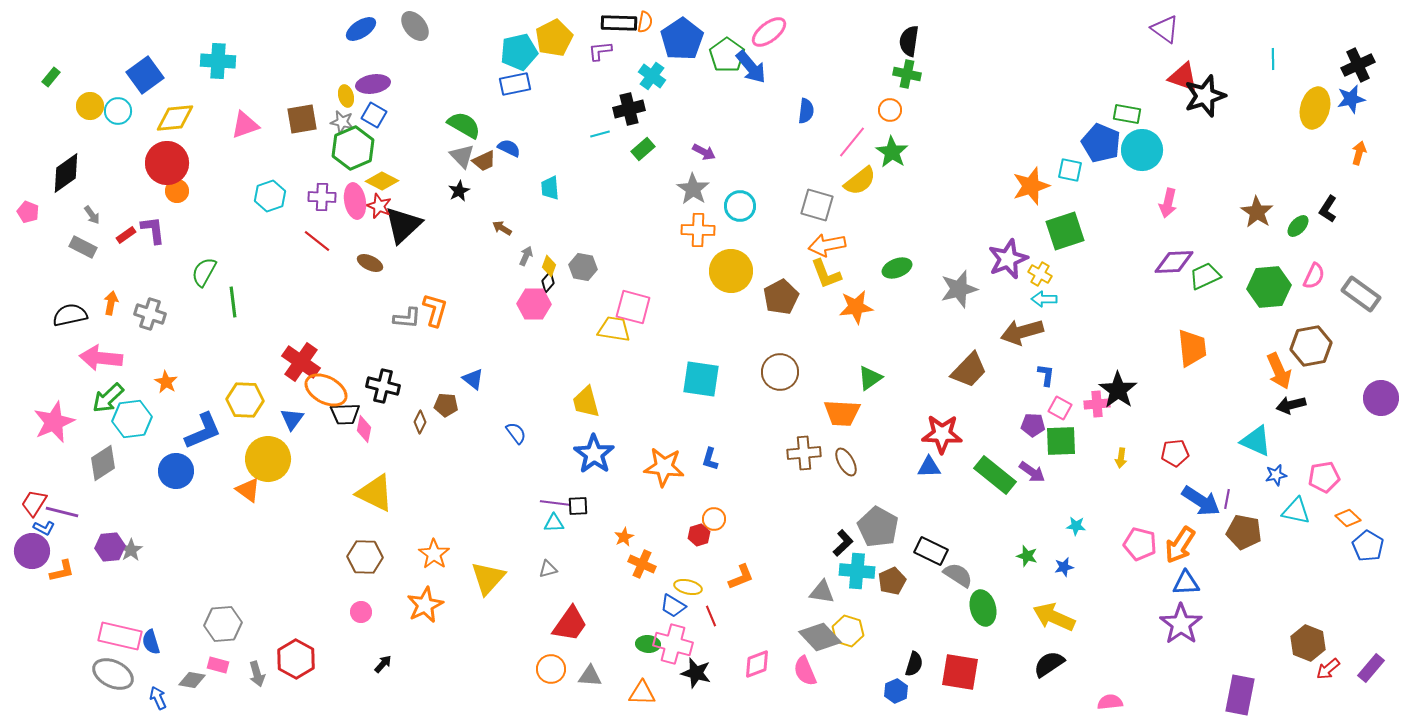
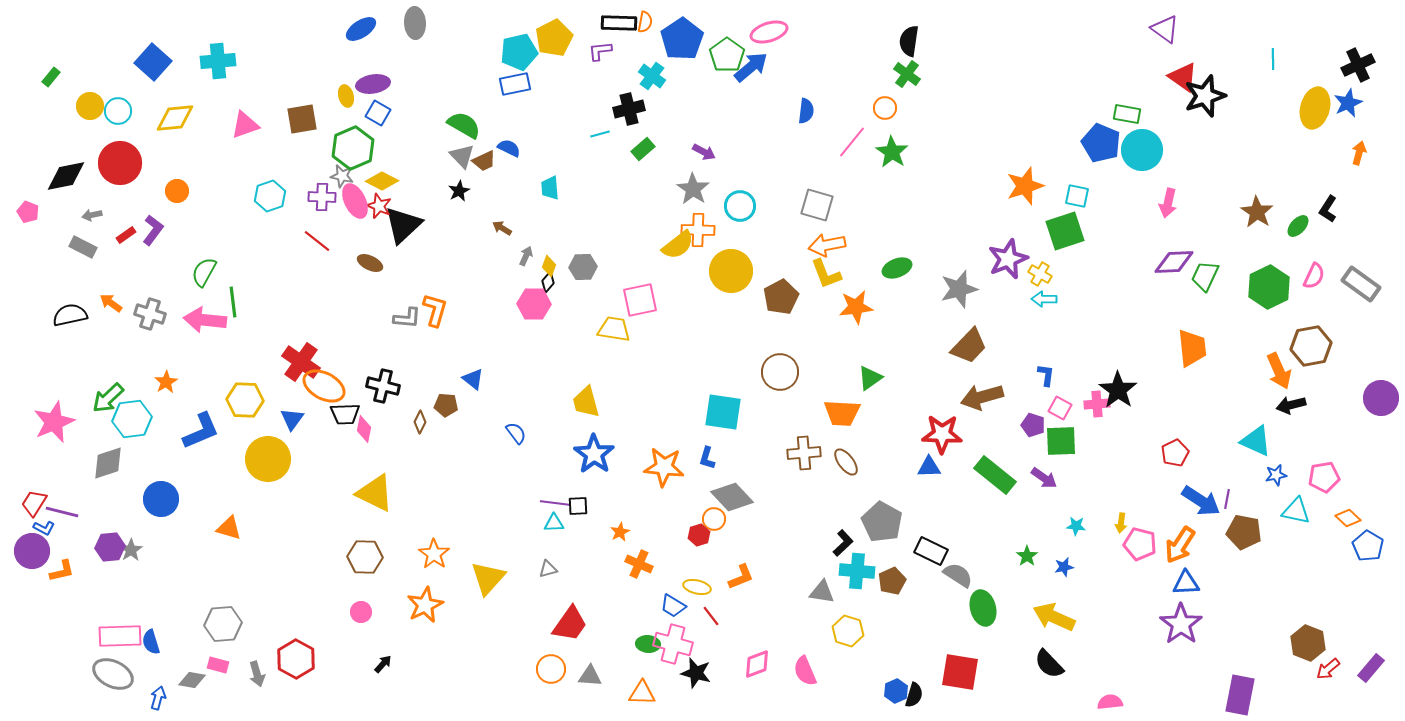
gray ellipse at (415, 26): moved 3 px up; rotated 36 degrees clockwise
pink ellipse at (769, 32): rotated 21 degrees clockwise
cyan cross at (218, 61): rotated 8 degrees counterclockwise
blue arrow at (751, 67): rotated 90 degrees counterclockwise
green cross at (907, 74): rotated 24 degrees clockwise
blue square at (145, 75): moved 8 px right, 13 px up; rotated 12 degrees counterclockwise
red triangle at (1183, 77): rotated 16 degrees clockwise
blue star at (1351, 99): moved 3 px left, 4 px down; rotated 12 degrees counterclockwise
orange circle at (890, 110): moved 5 px left, 2 px up
blue square at (374, 115): moved 4 px right, 2 px up
gray star at (342, 122): moved 54 px down
red circle at (167, 163): moved 47 px left
cyan square at (1070, 170): moved 7 px right, 26 px down
black diamond at (66, 173): moved 3 px down; rotated 24 degrees clockwise
yellow semicircle at (860, 181): moved 182 px left, 64 px down
orange star at (1031, 186): moved 6 px left
pink ellipse at (355, 201): rotated 16 degrees counterclockwise
gray arrow at (92, 215): rotated 114 degrees clockwise
purple L-shape at (153, 230): rotated 44 degrees clockwise
gray hexagon at (583, 267): rotated 12 degrees counterclockwise
green trapezoid at (1205, 276): rotated 40 degrees counterclockwise
green hexagon at (1269, 287): rotated 21 degrees counterclockwise
gray rectangle at (1361, 294): moved 10 px up
orange arrow at (111, 303): rotated 65 degrees counterclockwise
pink square at (633, 307): moved 7 px right, 7 px up; rotated 27 degrees counterclockwise
brown arrow at (1022, 332): moved 40 px left, 65 px down
pink arrow at (101, 358): moved 104 px right, 38 px up
brown trapezoid at (969, 370): moved 24 px up
cyan square at (701, 379): moved 22 px right, 33 px down
orange star at (166, 382): rotated 10 degrees clockwise
orange ellipse at (326, 390): moved 2 px left, 4 px up
purple pentagon at (1033, 425): rotated 15 degrees clockwise
blue L-shape at (203, 431): moved 2 px left
red pentagon at (1175, 453): rotated 20 degrees counterclockwise
yellow arrow at (1121, 458): moved 65 px down
blue L-shape at (710, 459): moved 3 px left, 1 px up
brown ellipse at (846, 462): rotated 8 degrees counterclockwise
gray diamond at (103, 463): moved 5 px right; rotated 15 degrees clockwise
blue circle at (176, 471): moved 15 px left, 28 px down
purple arrow at (1032, 472): moved 12 px right, 6 px down
orange triangle at (248, 490): moved 19 px left, 38 px down; rotated 20 degrees counterclockwise
gray pentagon at (878, 527): moved 4 px right, 5 px up
orange star at (624, 537): moved 4 px left, 5 px up
green star at (1027, 556): rotated 20 degrees clockwise
orange cross at (642, 564): moved 3 px left
yellow ellipse at (688, 587): moved 9 px right
red line at (711, 616): rotated 15 degrees counterclockwise
pink rectangle at (120, 636): rotated 15 degrees counterclockwise
gray diamond at (820, 637): moved 88 px left, 140 px up
black semicircle at (914, 664): moved 31 px down
black semicircle at (1049, 664): rotated 100 degrees counterclockwise
blue arrow at (158, 698): rotated 40 degrees clockwise
